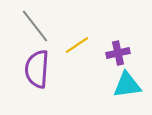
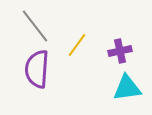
yellow line: rotated 20 degrees counterclockwise
purple cross: moved 2 px right, 2 px up
cyan triangle: moved 3 px down
